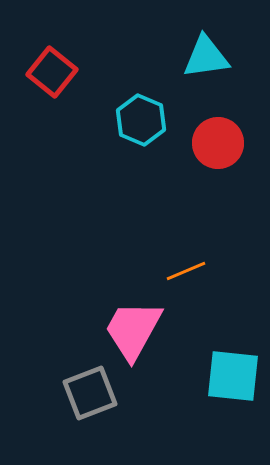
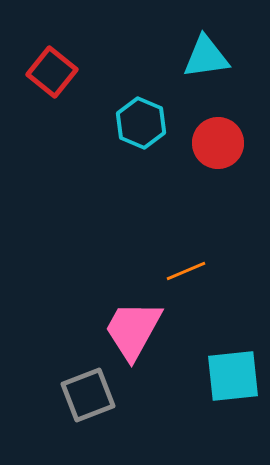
cyan hexagon: moved 3 px down
cyan square: rotated 12 degrees counterclockwise
gray square: moved 2 px left, 2 px down
